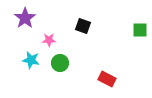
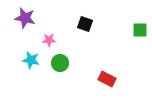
purple star: rotated 25 degrees counterclockwise
black square: moved 2 px right, 2 px up
